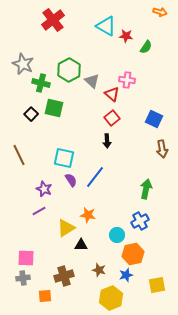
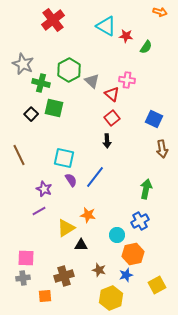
yellow square: rotated 18 degrees counterclockwise
